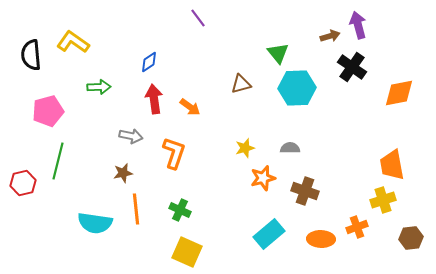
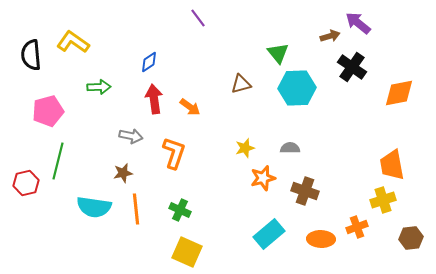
purple arrow: moved 2 px up; rotated 36 degrees counterclockwise
red hexagon: moved 3 px right
cyan semicircle: moved 1 px left, 16 px up
